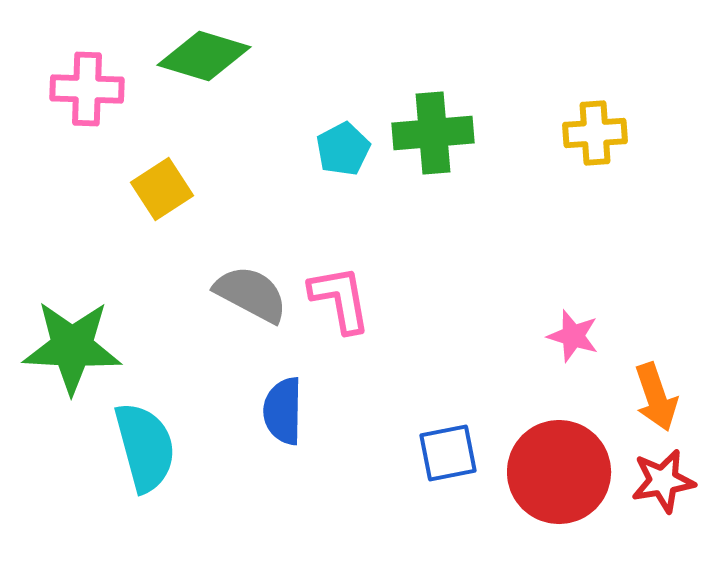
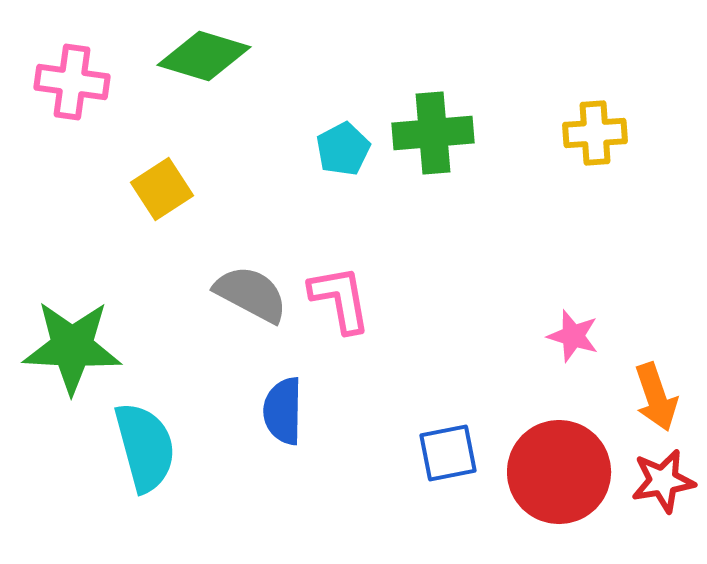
pink cross: moved 15 px left, 7 px up; rotated 6 degrees clockwise
